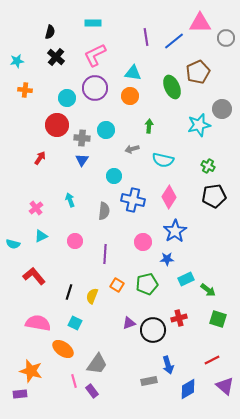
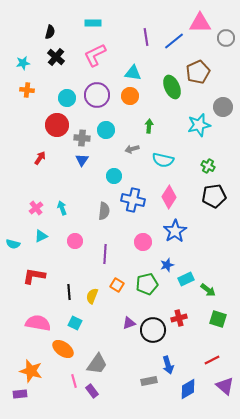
cyan star at (17, 61): moved 6 px right, 2 px down
purple circle at (95, 88): moved 2 px right, 7 px down
orange cross at (25, 90): moved 2 px right
gray circle at (222, 109): moved 1 px right, 2 px up
cyan arrow at (70, 200): moved 8 px left, 8 px down
blue star at (167, 259): moved 6 px down; rotated 16 degrees counterclockwise
red L-shape at (34, 276): rotated 40 degrees counterclockwise
black line at (69, 292): rotated 21 degrees counterclockwise
